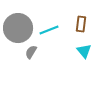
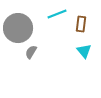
cyan line: moved 8 px right, 16 px up
